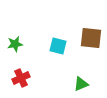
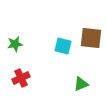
cyan square: moved 5 px right
